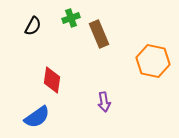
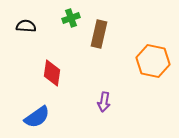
black semicircle: moved 7 px left; rotated 114 degrees counterclockwise
brown rectangle: rotated 36 degrees clockwise
red diamond: moved 7 px up
purple arrow: rotated 18 degrees clockwise
